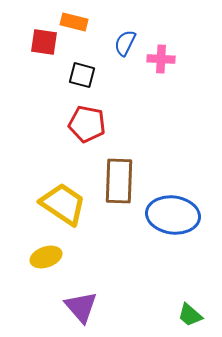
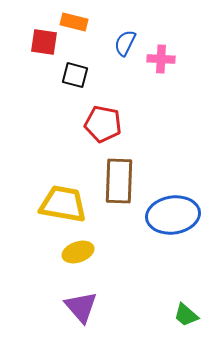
black square: moved 7 px left
red pentagon: moved 16 px right
yellow trapezoid: rotated 24 degrees counterclockwise
blue ellipse: rotated 15 degrees counterclockwise
yellow ellipse: moved 32 px right, 5 px up
green trapezoid: moved 4 px left
